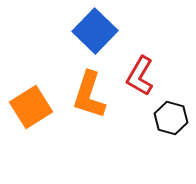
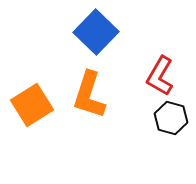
blue square: moved 1 px right, 1 px down
red L-shape: moved 20 px right
orange square: moved 1 px right, 2 px up
